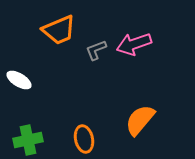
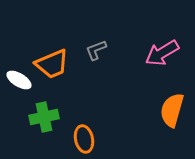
orange trapezoid: moved 7 px left, 34 px down
pink arrow: moved 28 px right, 9 px down; rotated 12 degrees counterclockwise
orange semicircle: moved 32 px right, 10 px up; rotated 24 degrees counterclockwise
green cross: moved 16 px right, 23 px up
